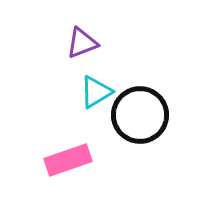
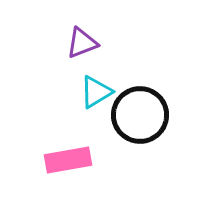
pink rectangle: rotated 9 degrees clockwise
